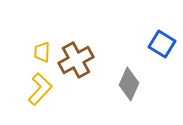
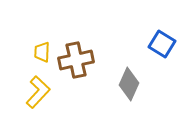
brown cross: rotated 16 degrees clockwise
yellow L-shape: moved 2 px left, 3 px down
